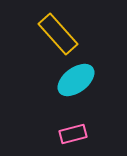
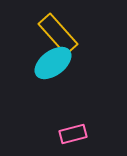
cyan ellipse: moved 23 px left, 17 px up
